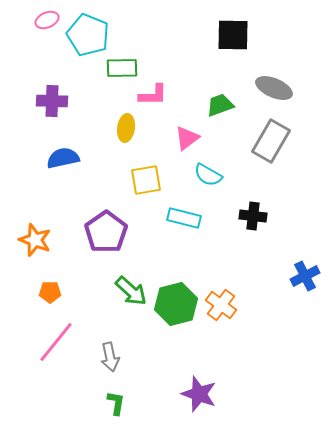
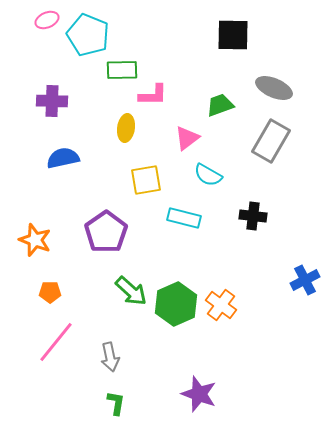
green rectangle: moved 2 px down
blue cross: moved 4 px down
green hexagon: rotated 9 degrees counterclockwise
